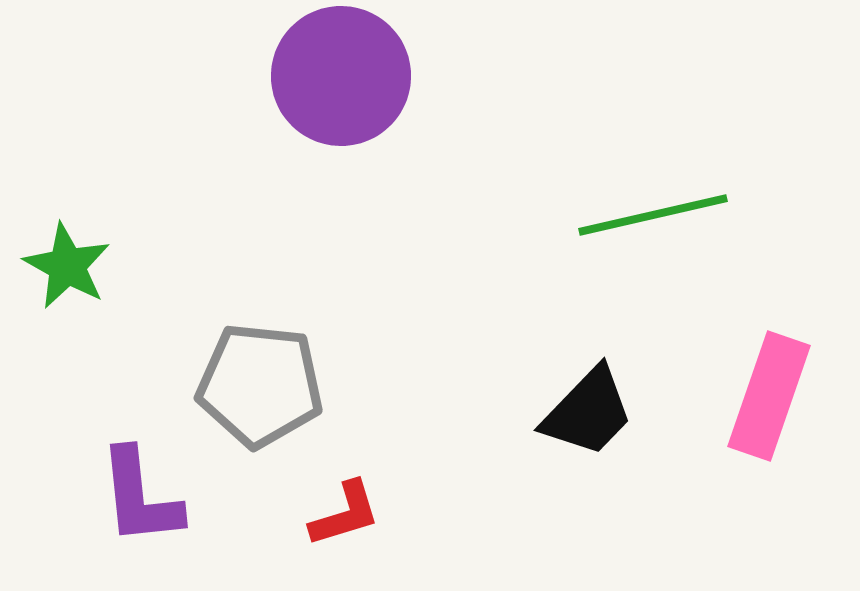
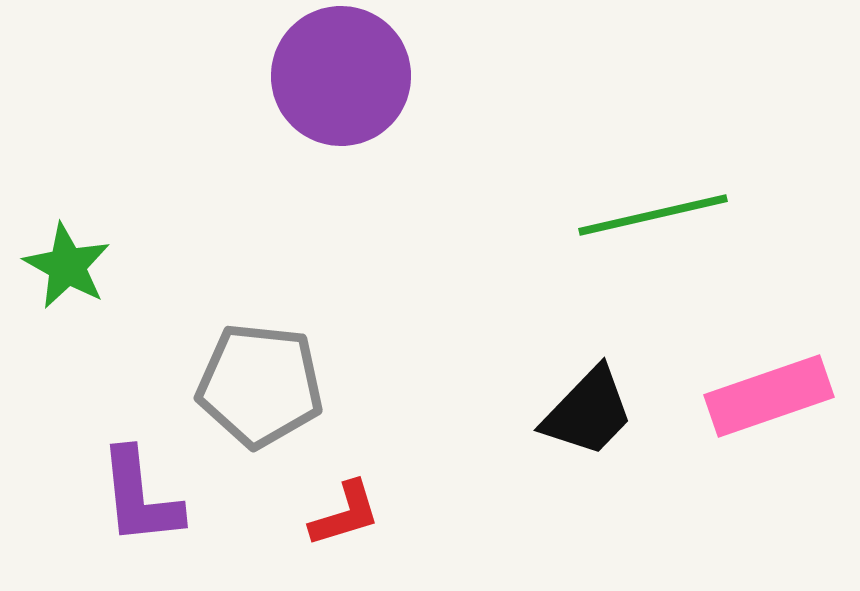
pink rectangle: rotated 52 degrees clockwise
